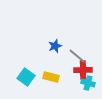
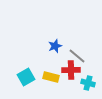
red cross: moved 12 px left
cyan square: rotated 24 degrees clockwise
